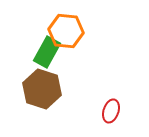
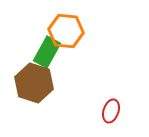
brown hexagon: moved 8 px left, 6 px up
